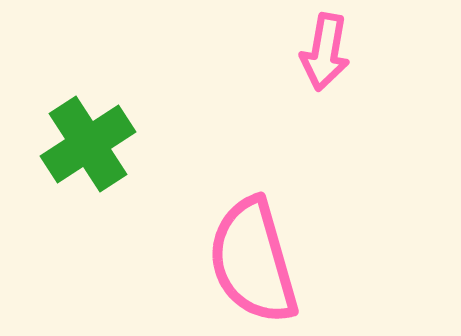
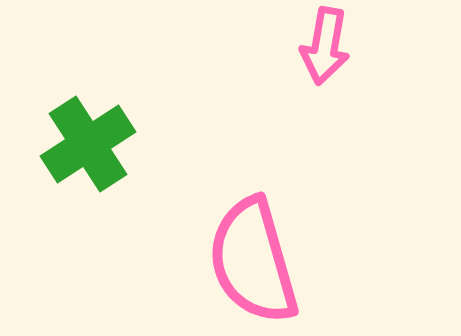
pink arrow: moved 6 px up
